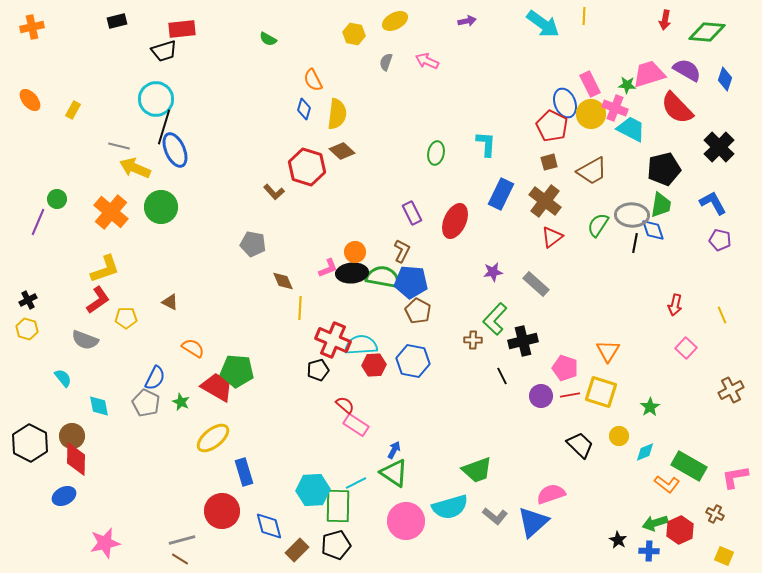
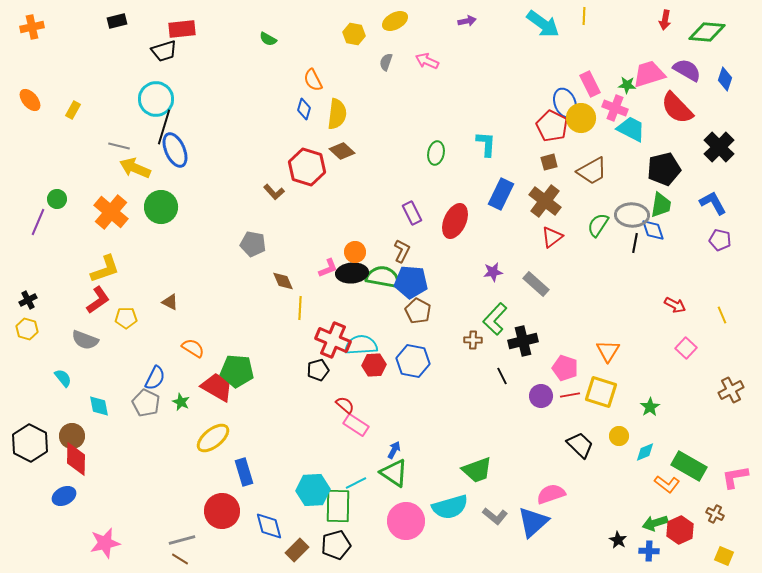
yellow circle at (591, 114): moved 10 px left, 4 px down
red arrow at (675, 305): rotated 75 degrees counterclockwise
